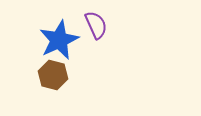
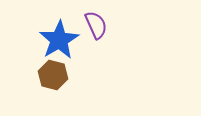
blue star: rotated 6 degrees counterclockwise
